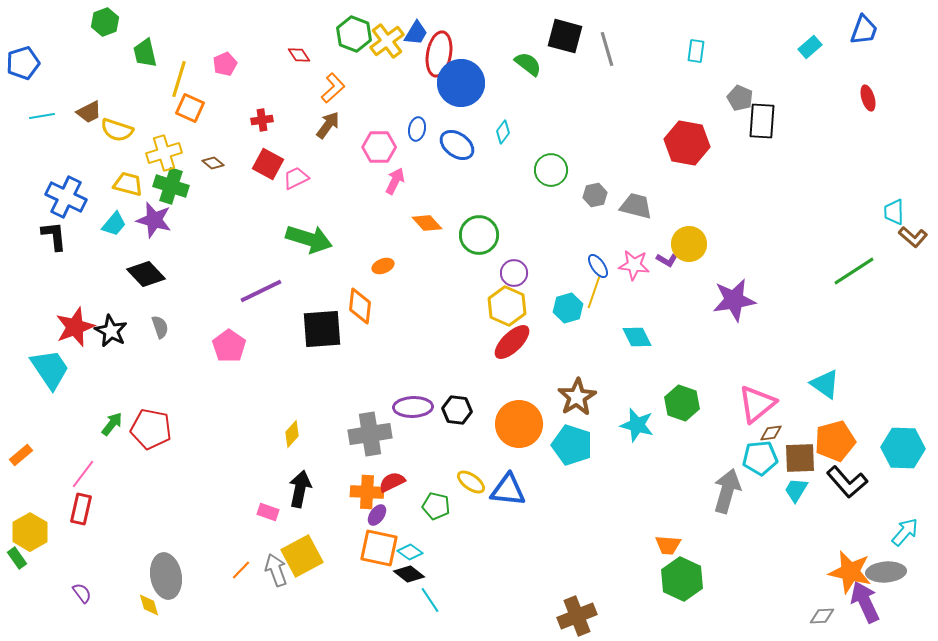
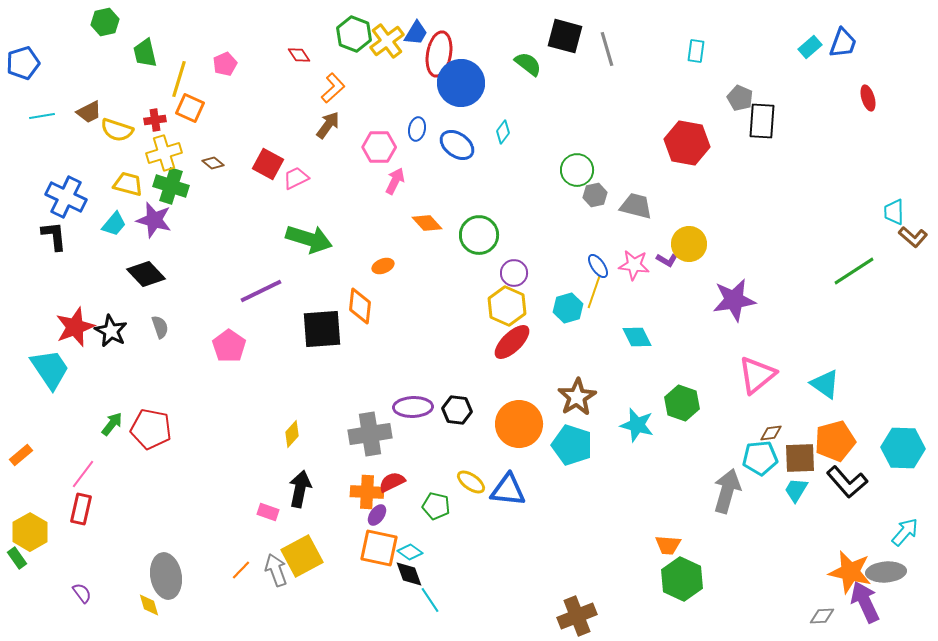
green hexagon at (105, 22): rotated 8 degrees clockwise
blue trapezoid at (864, 30): moved 21 px left, 13 px down
red cross at (262, 120): moved 107 px left
green circle at (551, 170): moved 26 px right
pink triangle at (757, 404): moved 29 px up
black diamond at (409, 574): rotated 32 degrees clockwise
